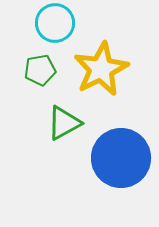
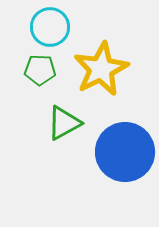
cyan circle: moved 5 px left, 4 px down
green pentagon: rotated 12 degrees clockwise
blue circle: moved 4 px right, 6 px up
